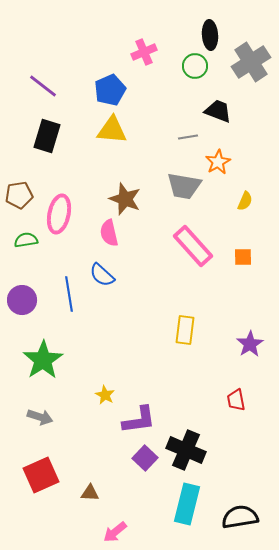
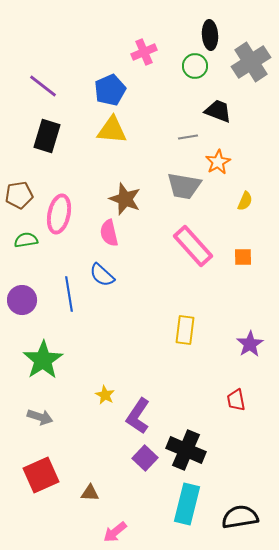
purple L-shape: moved 1 px left, 4 px up; rotated 132 degrees clockwise
